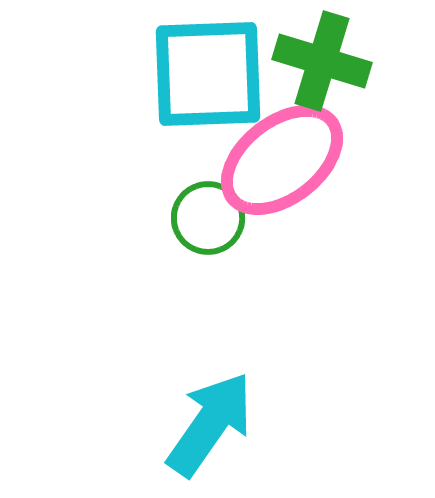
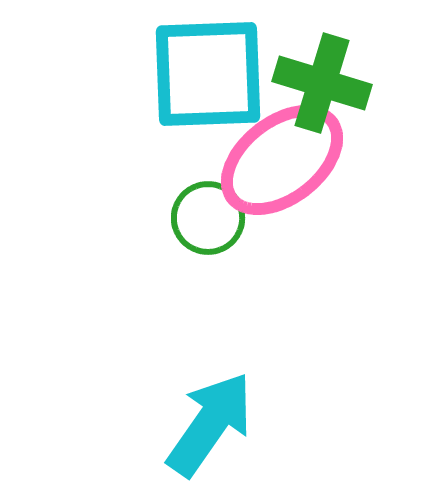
green cross: moved 22 px down
